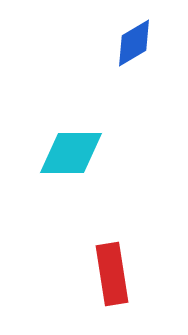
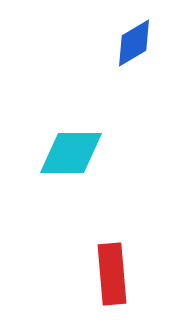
red rectangle: rotated 4 degrees clockwise
